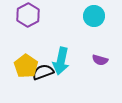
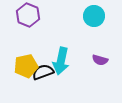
purple hexagon: rotated 10 degrees counterclockwise
yellow pentagon: rotated 25 degrees clockwise
